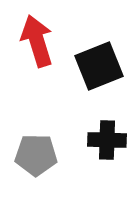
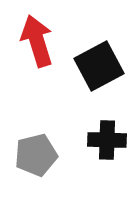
black square: rotated 6 degrees counterclockwise
gray pentagon: rotated 15 degrees counterclockwise
